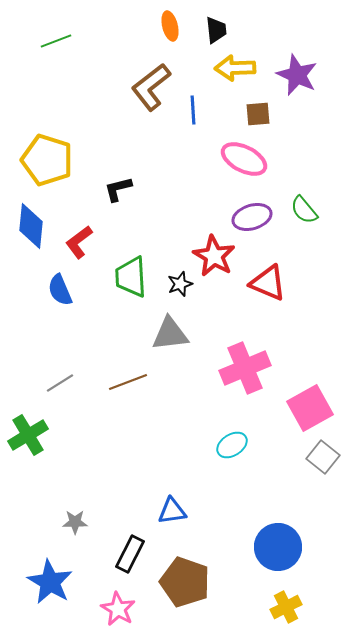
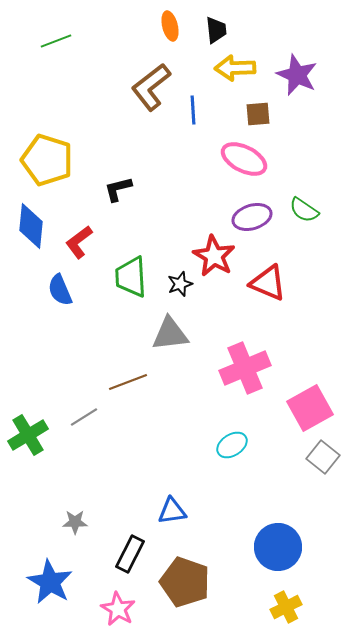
green semicircle: rotated 16 degrees counterclockwise
gray line: moved 24 px right, 34 px down
